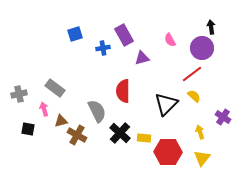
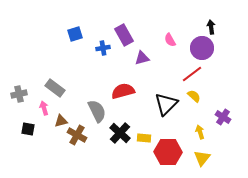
red semicircle: rotated 75 degrees clockwise
pink arrow: moved 1 px up
